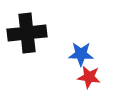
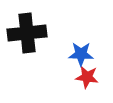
red star: moved 2 px left
